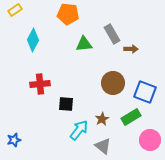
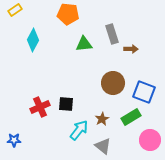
gray rectangle: rotated 12 degrees clockwise
red cross: moved 23 px down; rotated 18 degrees counterclockwise
blue square: moved 1 px left
blue star: rotated 16 degrees clockwise
